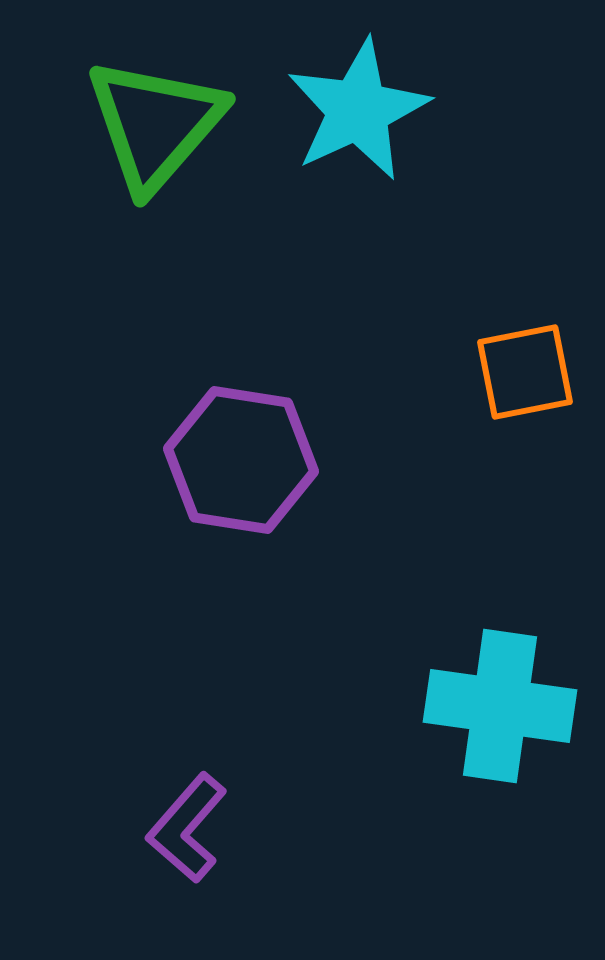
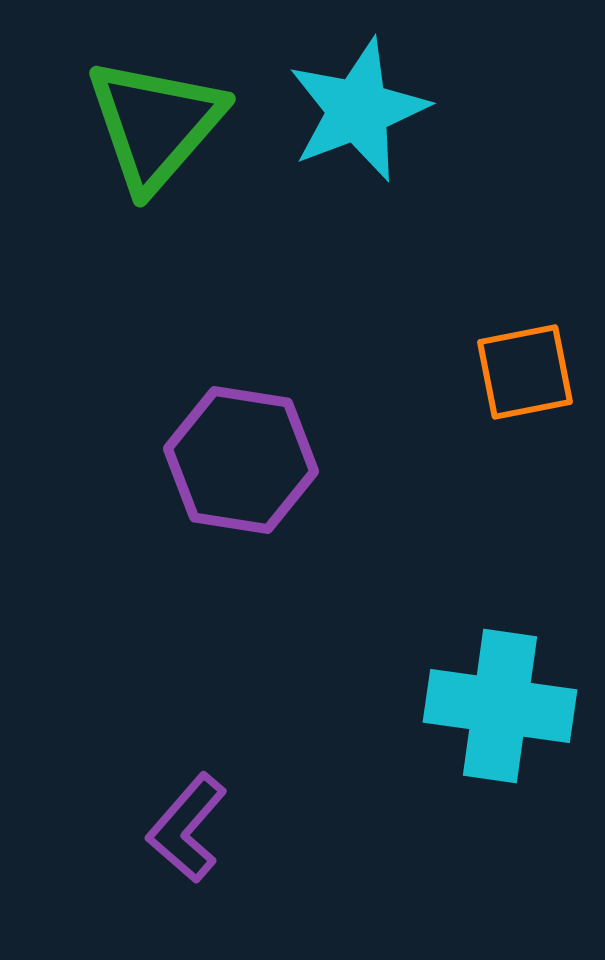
cyan star: rotated 4 degrees clockwise
